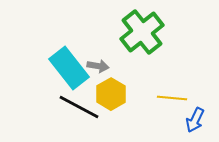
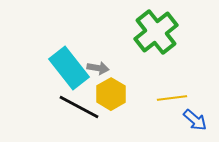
green cross: moved 14 px right
gray arrow: moved 2 px down
yellow line: rotated 12 degrees counterclockwise
blue arrow: rotated 75 degrees counterclockwise
